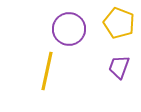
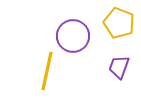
purple circle: moved 4 px right, 7 px down
